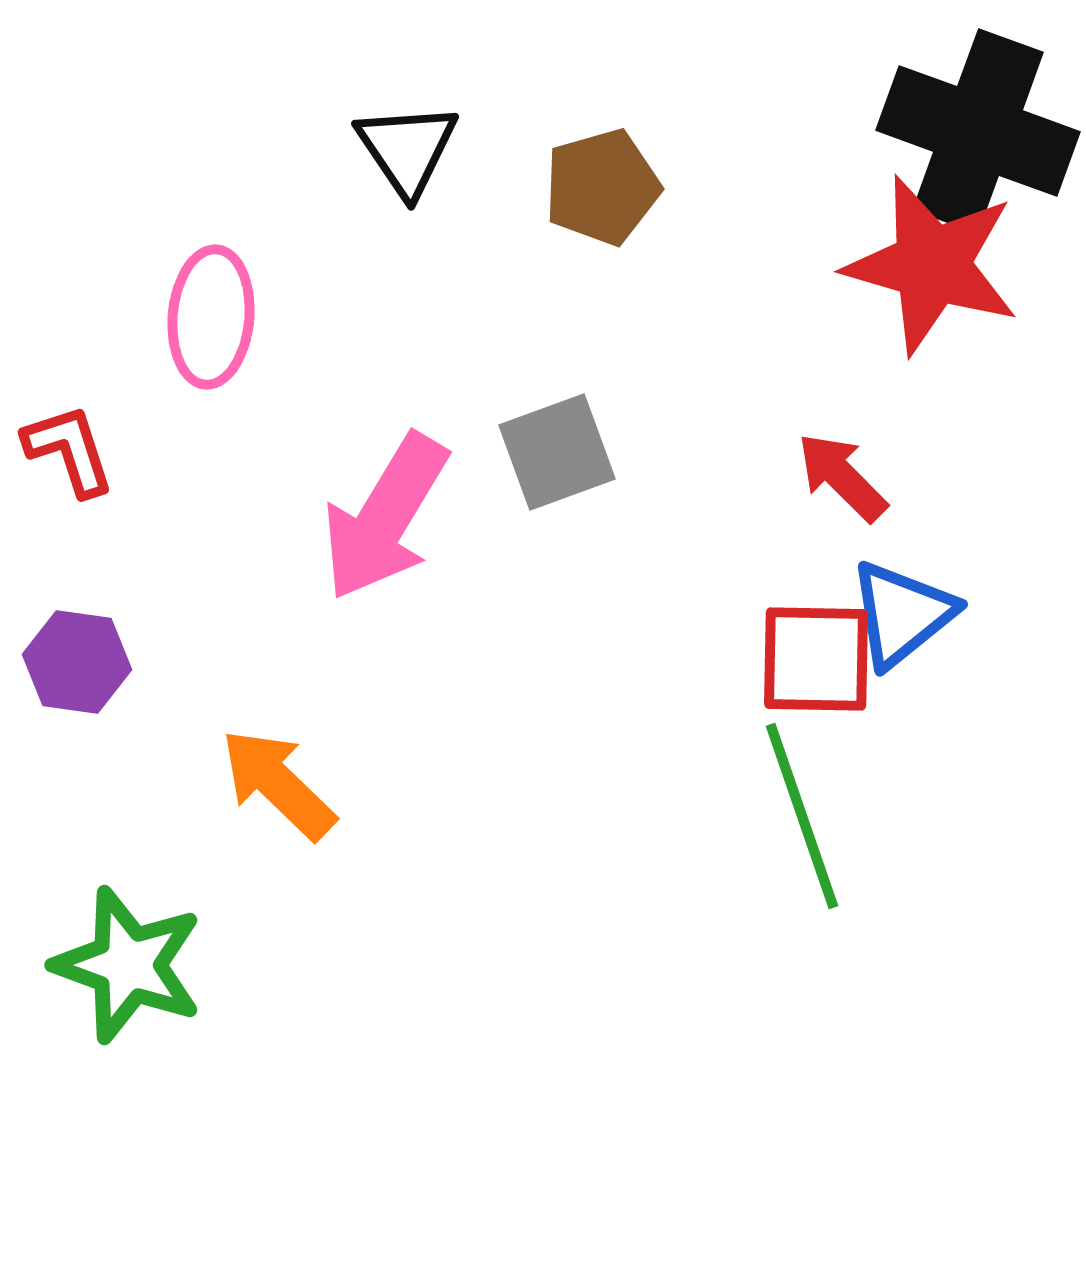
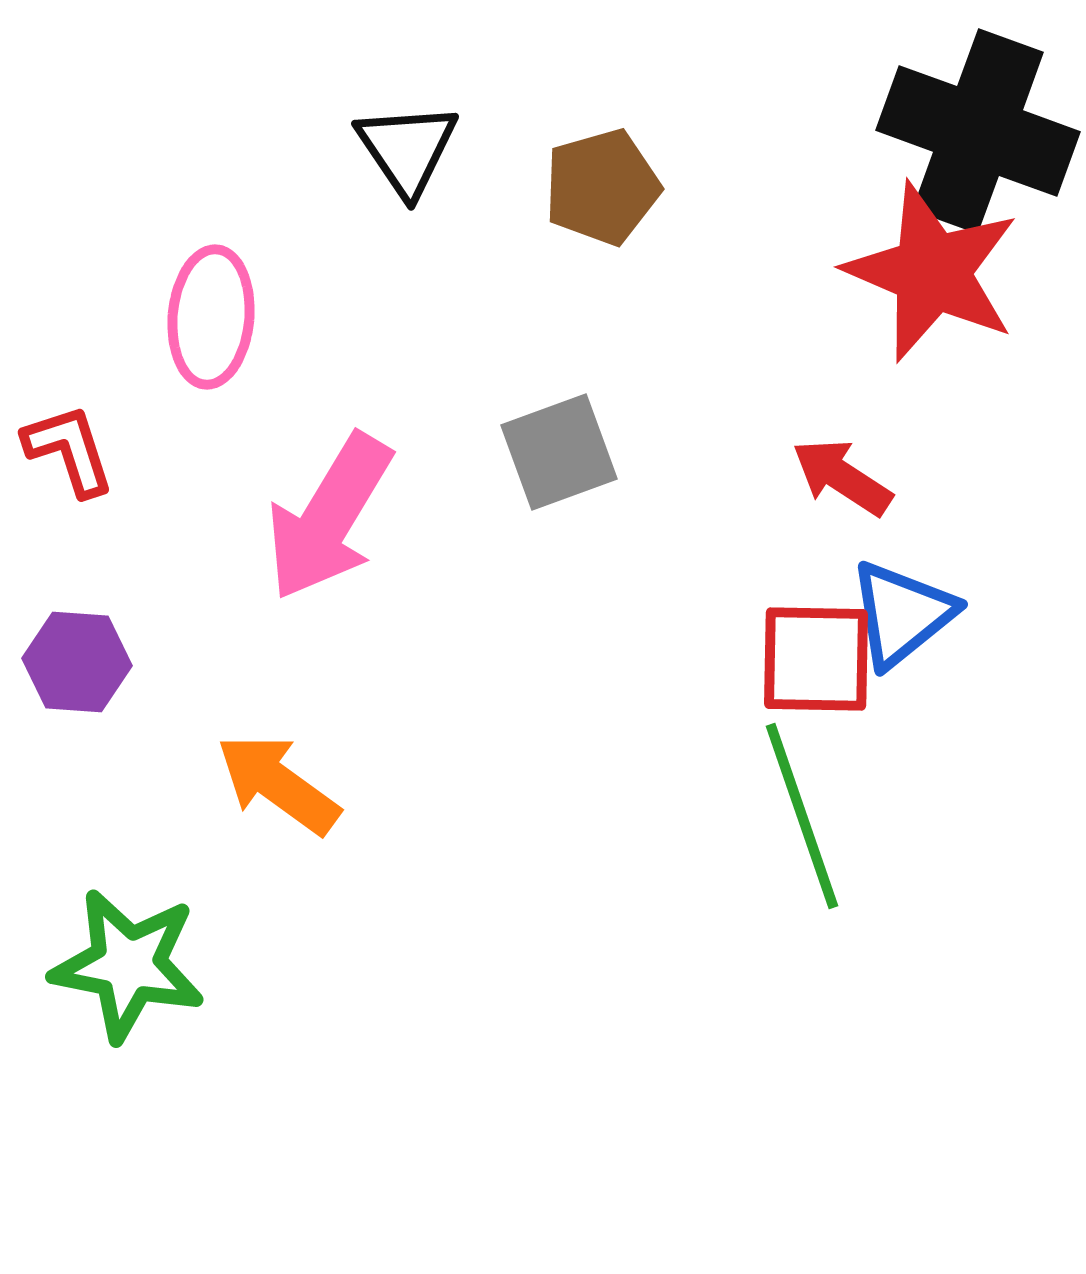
red star: moved 7 px down; rotated 7 degrees clockwise
gray square: moved 2 px right
red arrow: rotated 12 degrees counterclockwise
pink arrow: moved 56 px left
purple hexagon: rotated 4 degrees counterclockwise
orange arrow: rotated 8 degrees counterclockwise
green star: rotated 9 degrees counterclockwise
